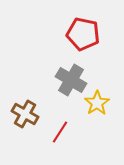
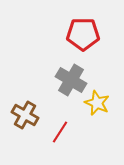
red pentagon: rotated 12 degrees counterclockwise
yellow star: rotated 15 degrees counterclockwise
brown cross: moved 1 px down
